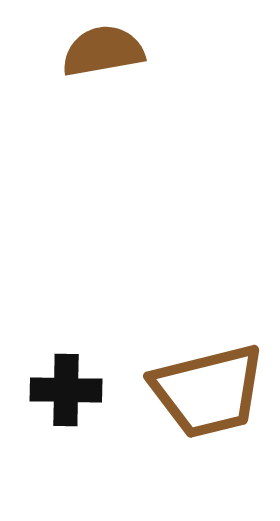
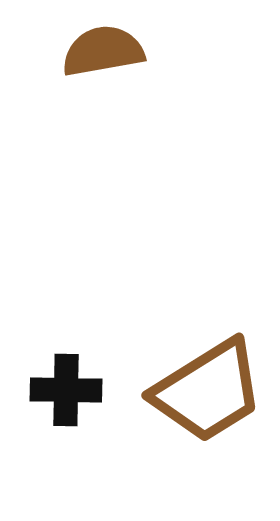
brown trapezoid: rotated 18 degrees counterclockwise
